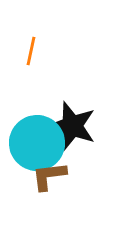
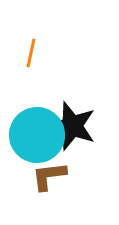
orange line: moved 2 px down
cyan circle: moved 8 px up
